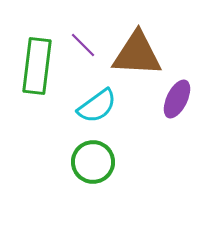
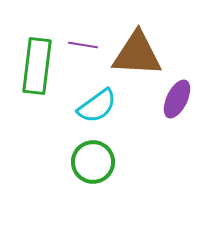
purple line: rotated 36 degrees counterclockwise
